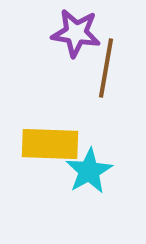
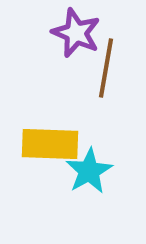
purple star: rotated 15 degrees clockwise
